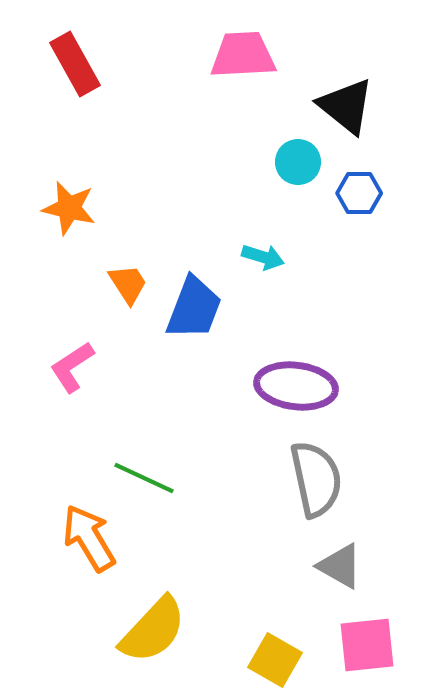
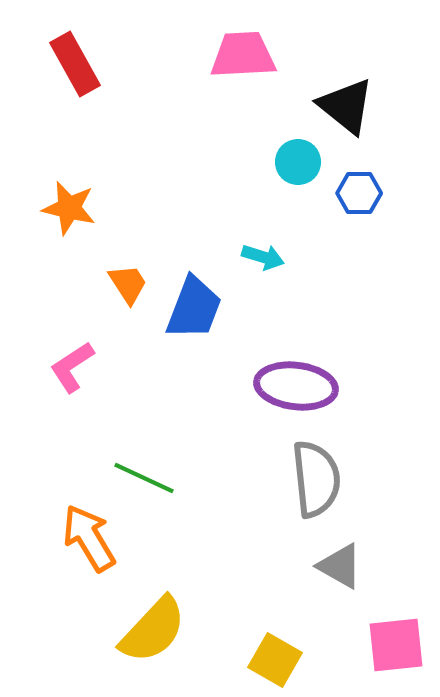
gray semicircle: rotated 6 degrees clockwise
pink square: moved 29 px right
